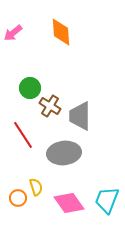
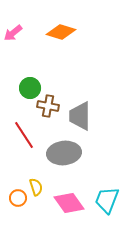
orange diamond: rotated 68 degrees counterclockwise
brown cross: moved 2 px left; rotated 20 degrees counterclockwise
red line: moved 1 px right
